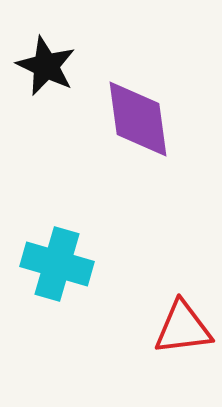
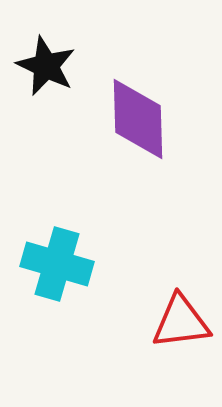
purple diamond: rotated 6 degrees clockwise
red triangle: moved 2 px left, 6 px up
